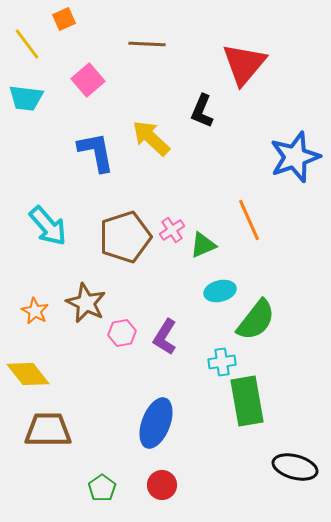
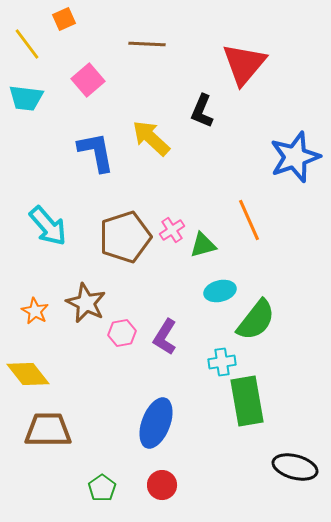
green triangle: rotated 8 degrees clockwise
